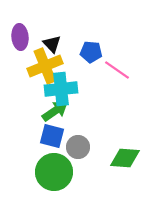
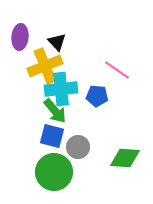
purple ellipse: rotated 10 degrees clockwise
black triangle: moved 5 px right, 2 px up
blue pentagon: moved 6 px right, 44 px down
green arrow: rotated 84 degrees clockwise
